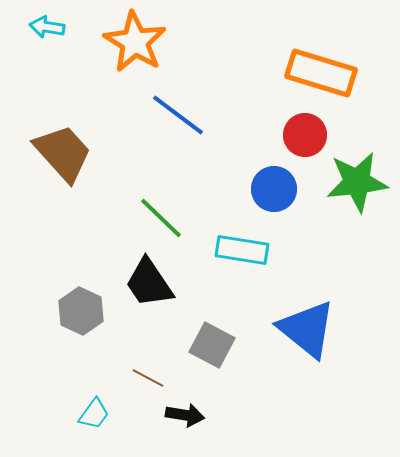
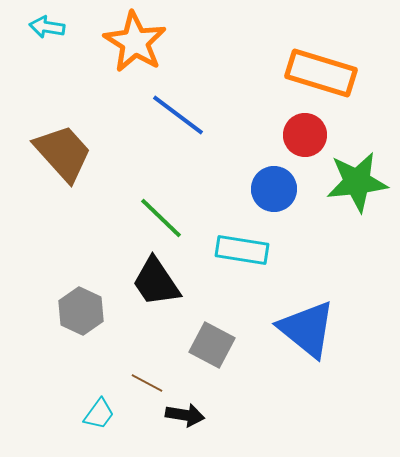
black trapezoid: moved 7 px right, 1 px up
brown line: moved 1 px left, 5 px down
cyan trapezoid: moved 5 px right
